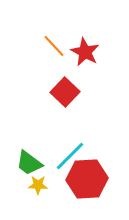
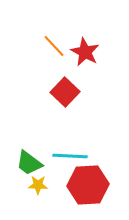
cyan line: rotated 48 degrees clockwise
red hexagon: moved 1 px right, 6 px down
